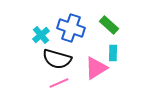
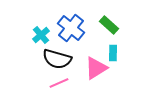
blue cross: rotated 20 degrees clockwise
